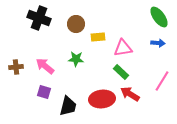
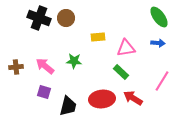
brown circle: moved 10 px left, 6 px up
pink triangle: moved 3 px right
green star: moved 2 px left, 2 px down
red arrow: moved 3 px right, 4 px down
